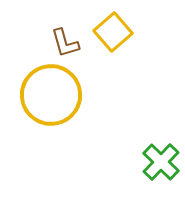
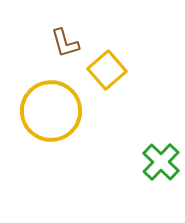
yellow square: moved 6 px left, 38 px down
yellow circle: moved 16 px down
